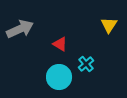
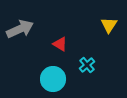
cyan cross: moved 1 px right, 1 px down
cyan circle: moved 6 px left, 2 px down
